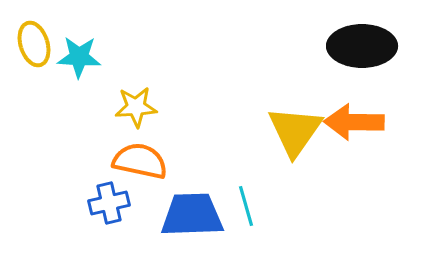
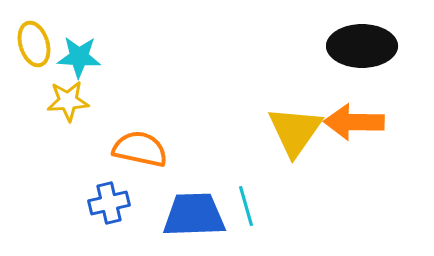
yellow star: moved 68 px left, 6 px up
orange semicircle: moved 12 px up
blue trapezoid: moved 2 px right
